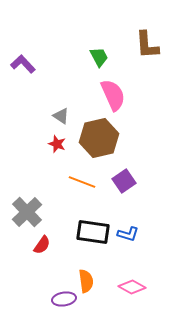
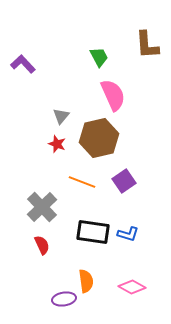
gray triangle: rotated 36 degrees clockwise
gray cross: moved 15 px right, 5 px up
red semicircle: rotated 60 degrees counterclockwise
